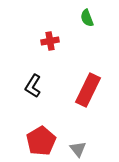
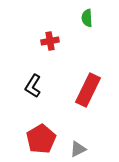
green semicircle: rotated 18 degrees clockwise
red pentagon: moved 2 px up
gray triangle: rotated 42 degrees clockwise
